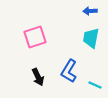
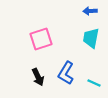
pink square: moved 6 px right, 2 px down
blue L-shape: moved 3 px left, 2 px down
cyan line: moved 1 px left, 2 px up
